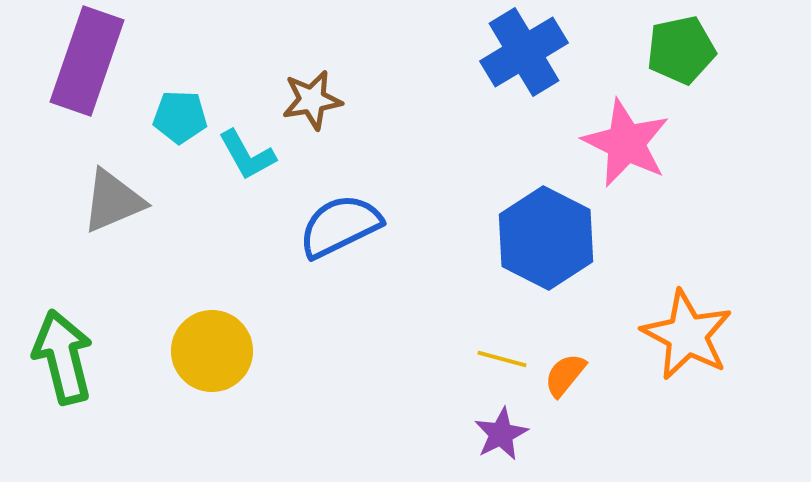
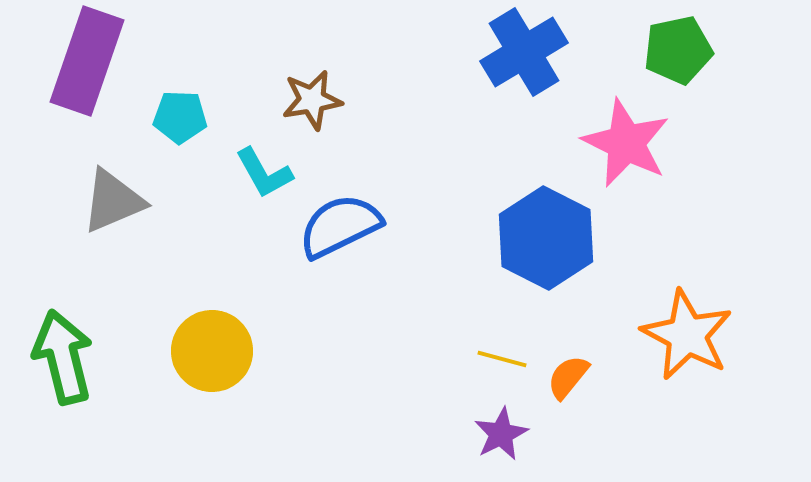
green pentagon: moved 3 px left
cyan L-shape: moved 17 px right, 18 px down
orange semicircle: moved 3 px right, 2 px down
